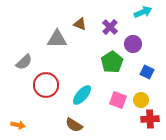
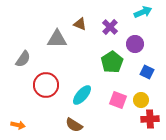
purple circle: moved 2 px right
gray semicircle: moved 1 px left, 3 px up; rotated 12 degrees counterclockwise
